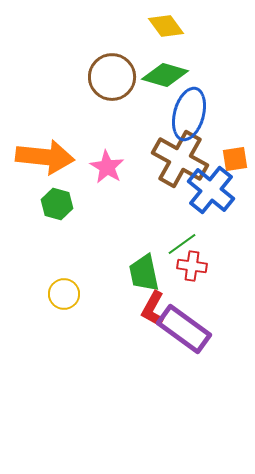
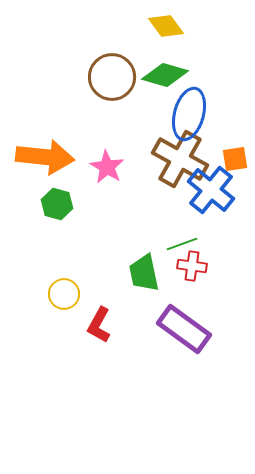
green line: rotated 16 degrees clockwise
red L-shape: moved 54 px left, 16 px down
